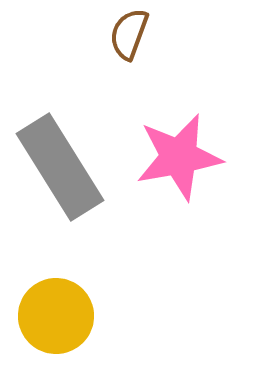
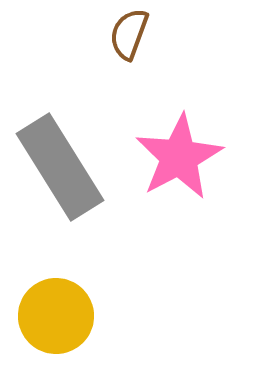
pink star: rotated 18 degrees counterclockwise
